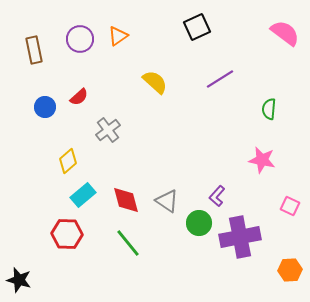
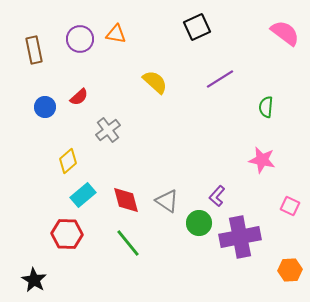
orange triangle: moved 2 px left, 2 px up; rotated 45 degrees clockwise
green semicircle: moved 3 px left, 2 px up
black star: moved 15 px right; rotated 15 degrees clockwise
